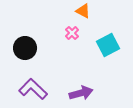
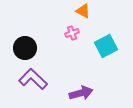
pink cross: rotated 24 degrees clockwise
cyan square: moved 2 px left, 1 px down
purple L-shape: moved 10 px up
